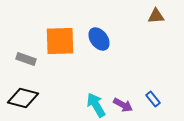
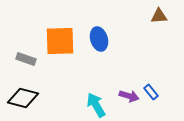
brown triangle: moved 3 px right
blue ellipse: rotated 20 degrees clockwise
blue rectangle: moved 2 px left, 7 px up
purple arrow: moved 6 px right, 9 px up; rotated 12 degrees counterclockwise
